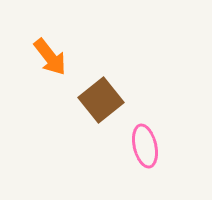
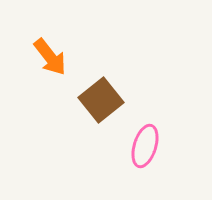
pink ellipse: rotated 30 degrees clockwise
